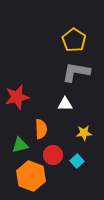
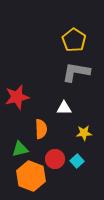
white triangle: moved 1 px left, 4 px down
green triangle: moved 4 px down
red circle: moved 2 px right, 4 px down
